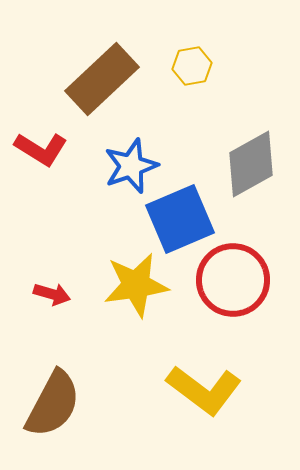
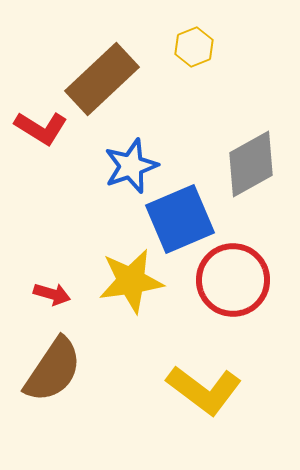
yellow hexagon: moved 2 px right, 19 px up; rotated 12 degrees counterclockwise
red L-shape: moved 21 px up
yellow star: moved 5 px left, 4 px up
brown semicircle: moved 34 px up; rotated 6 degrees clockwise
